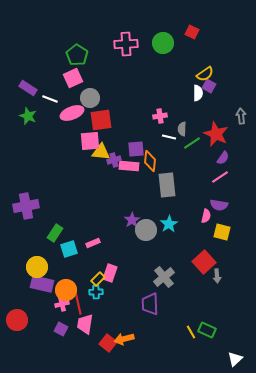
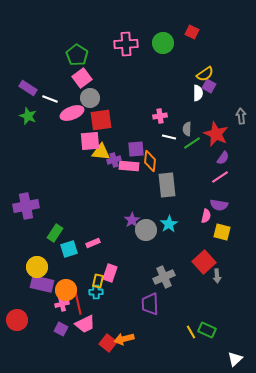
pink square at (73, 78): moved 9 px right; rotated 12 degrees counterclockwise
gray semicircle at (182, 129): moved 5 px right
gray cross at (164, 277): rotated 15 degrees clockwise
yellow rectangle at (98, 279): moved 2 px down; rotated 32 degrees counterclockwise
pink trapezoid at (85, 324): rotated 125 degrees counterclockwise
